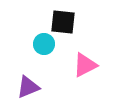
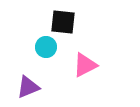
cyan circle: moved 2 px right, 3 px down
